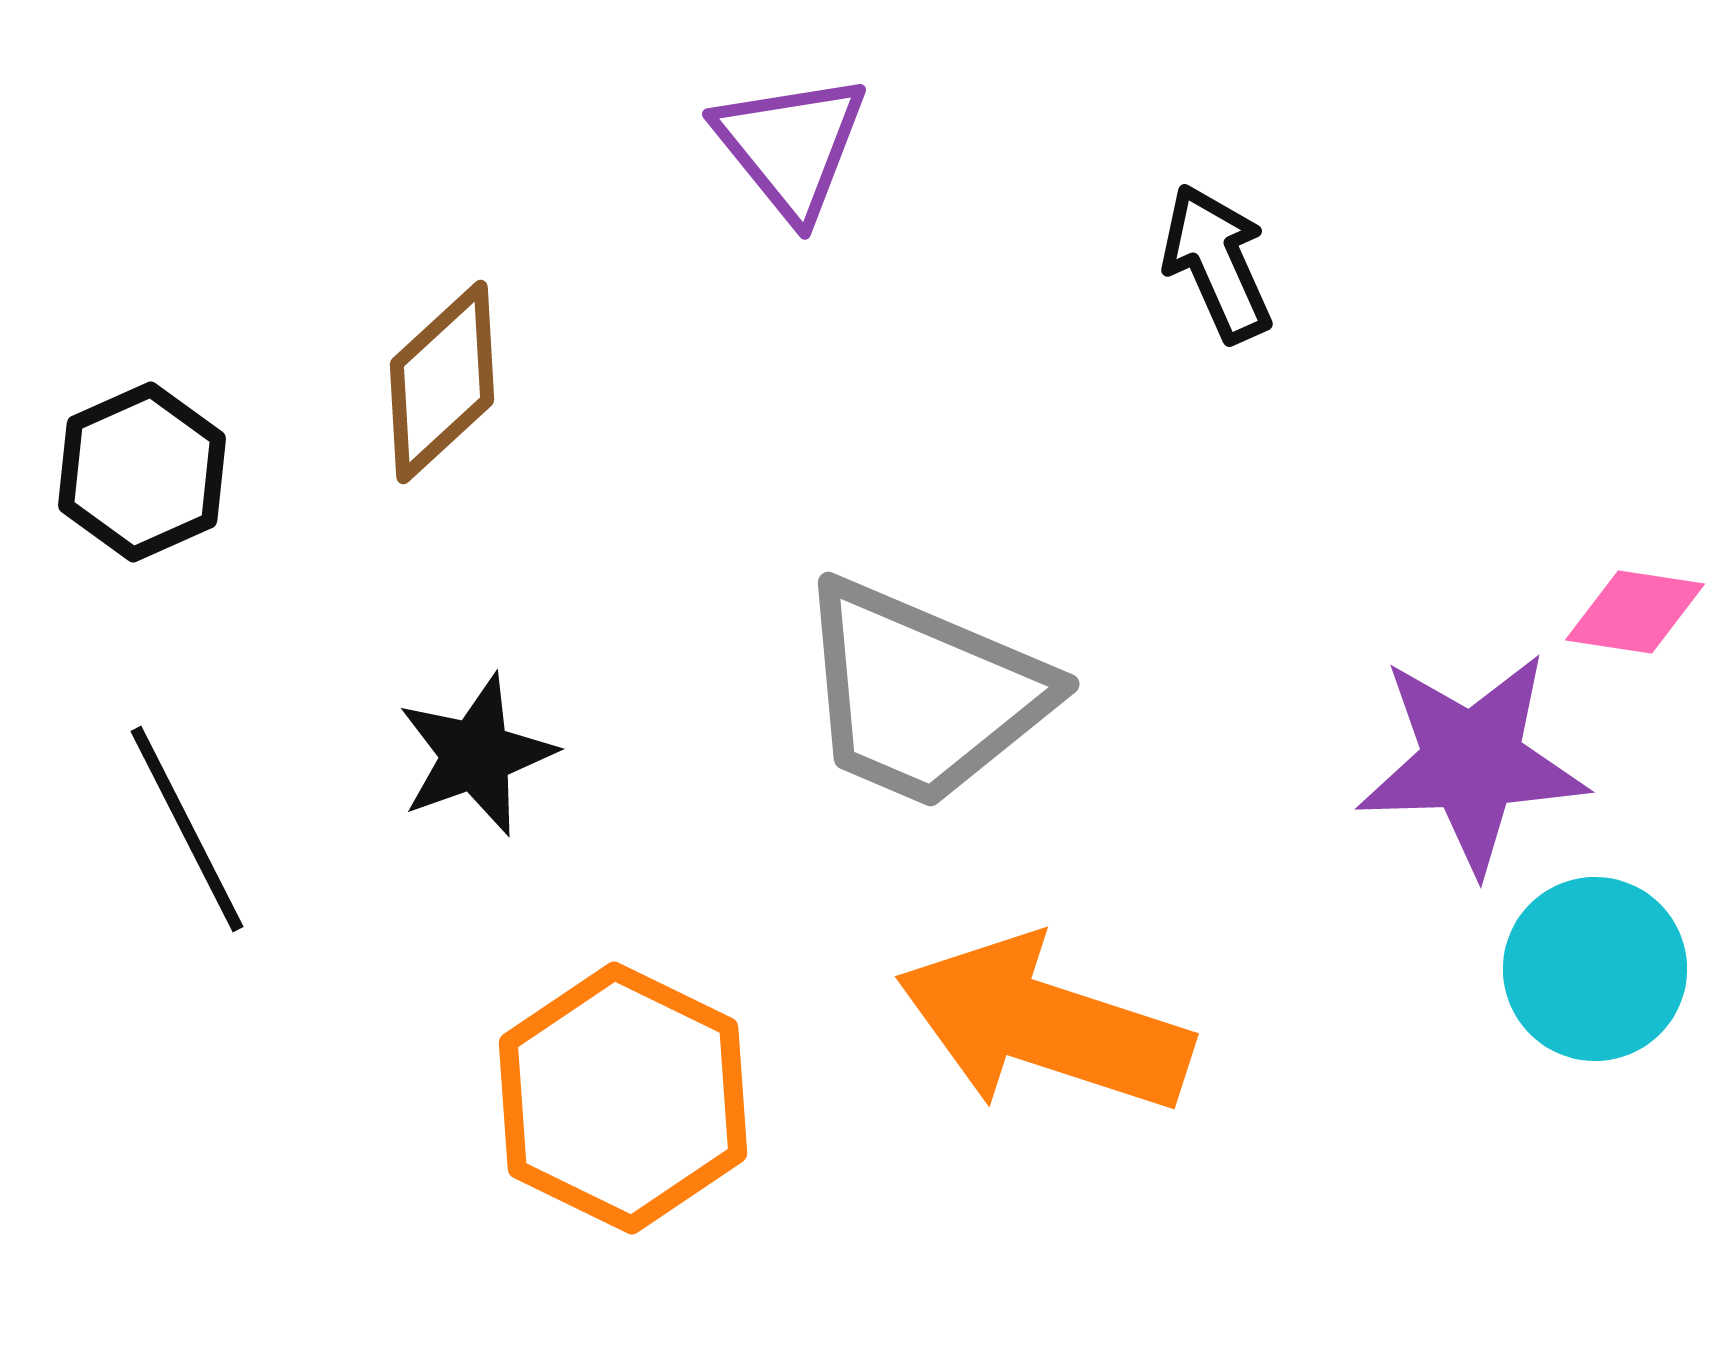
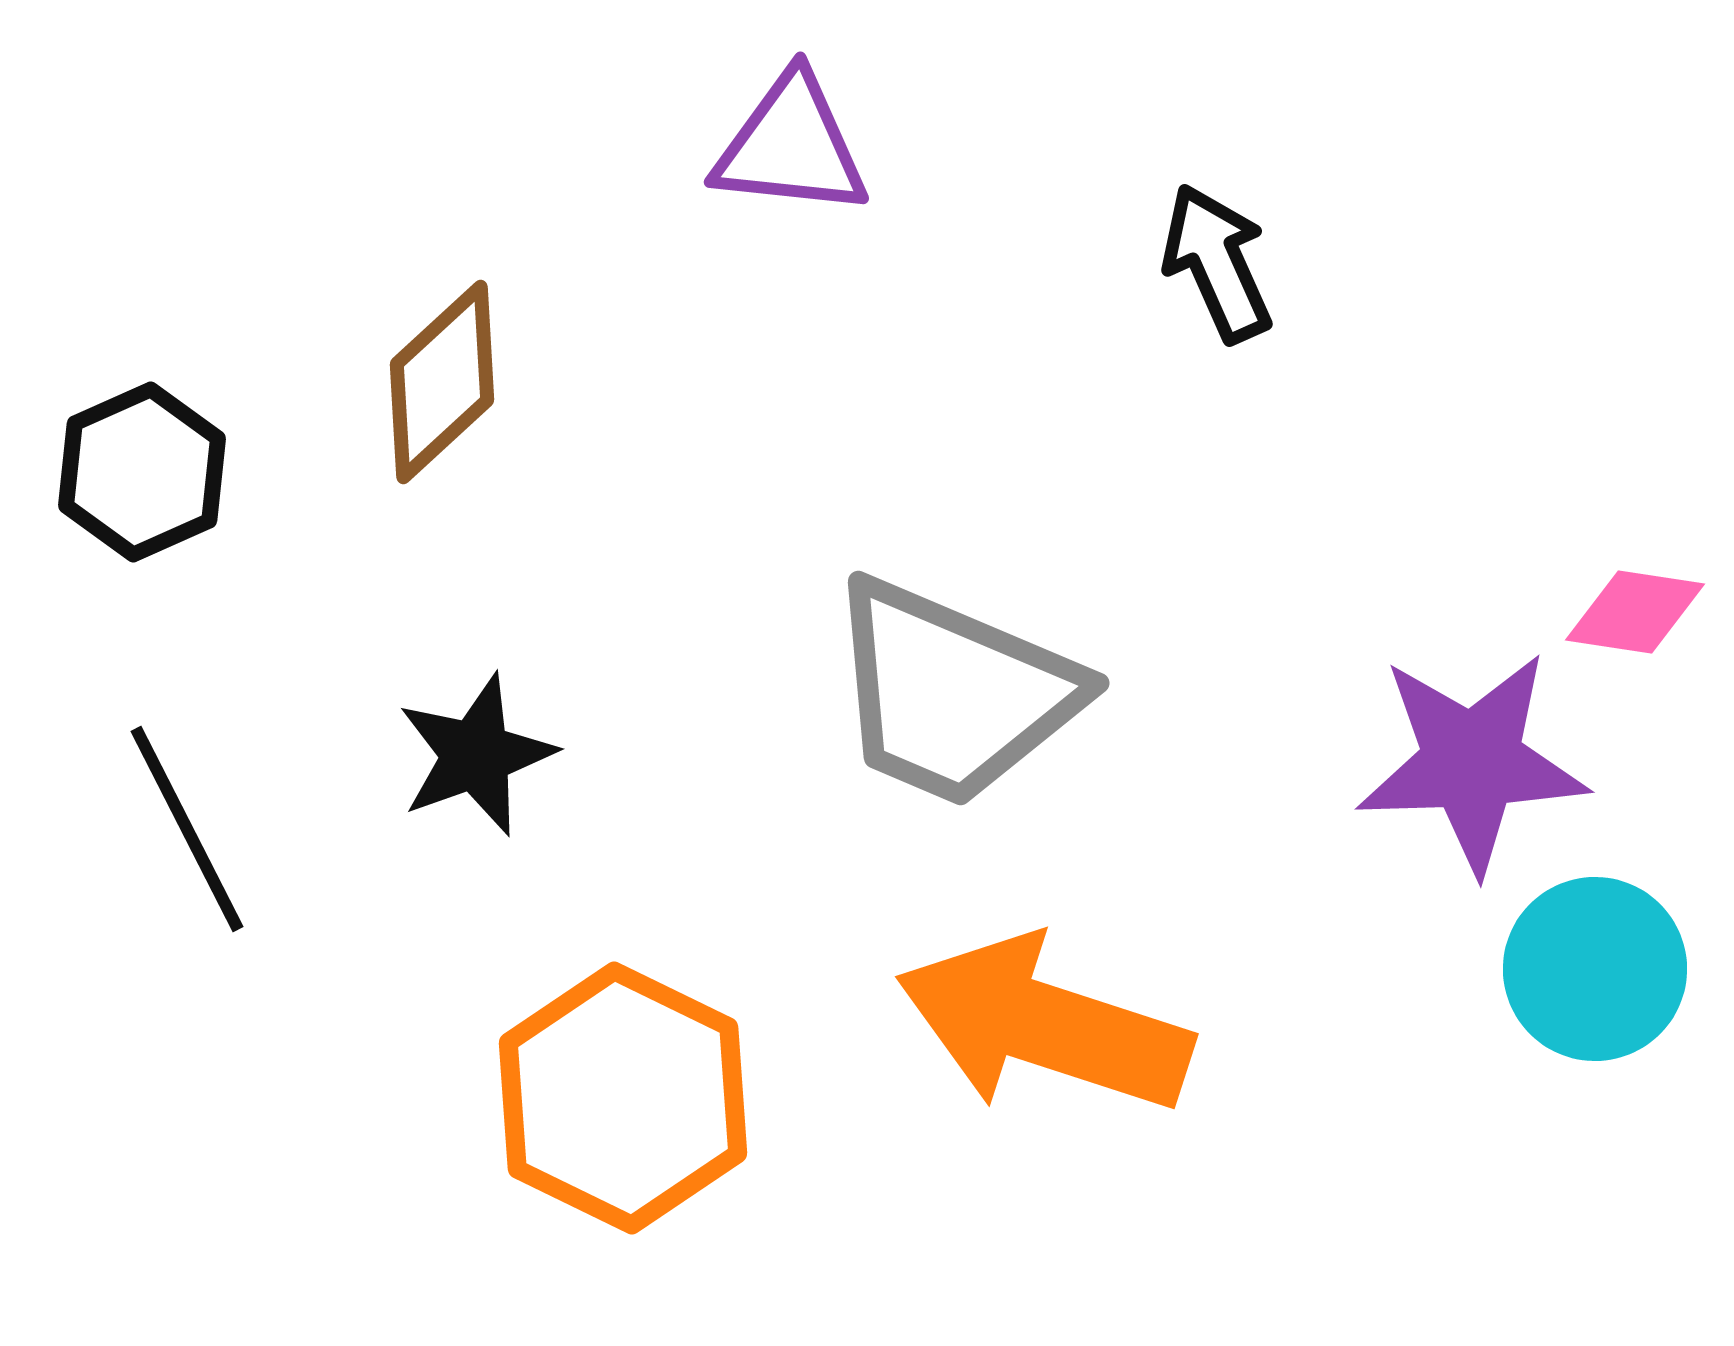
purple triangle: rotated 45 degrees counterclockwise
gray trapezoid: moved 30 px right, 1 px up
